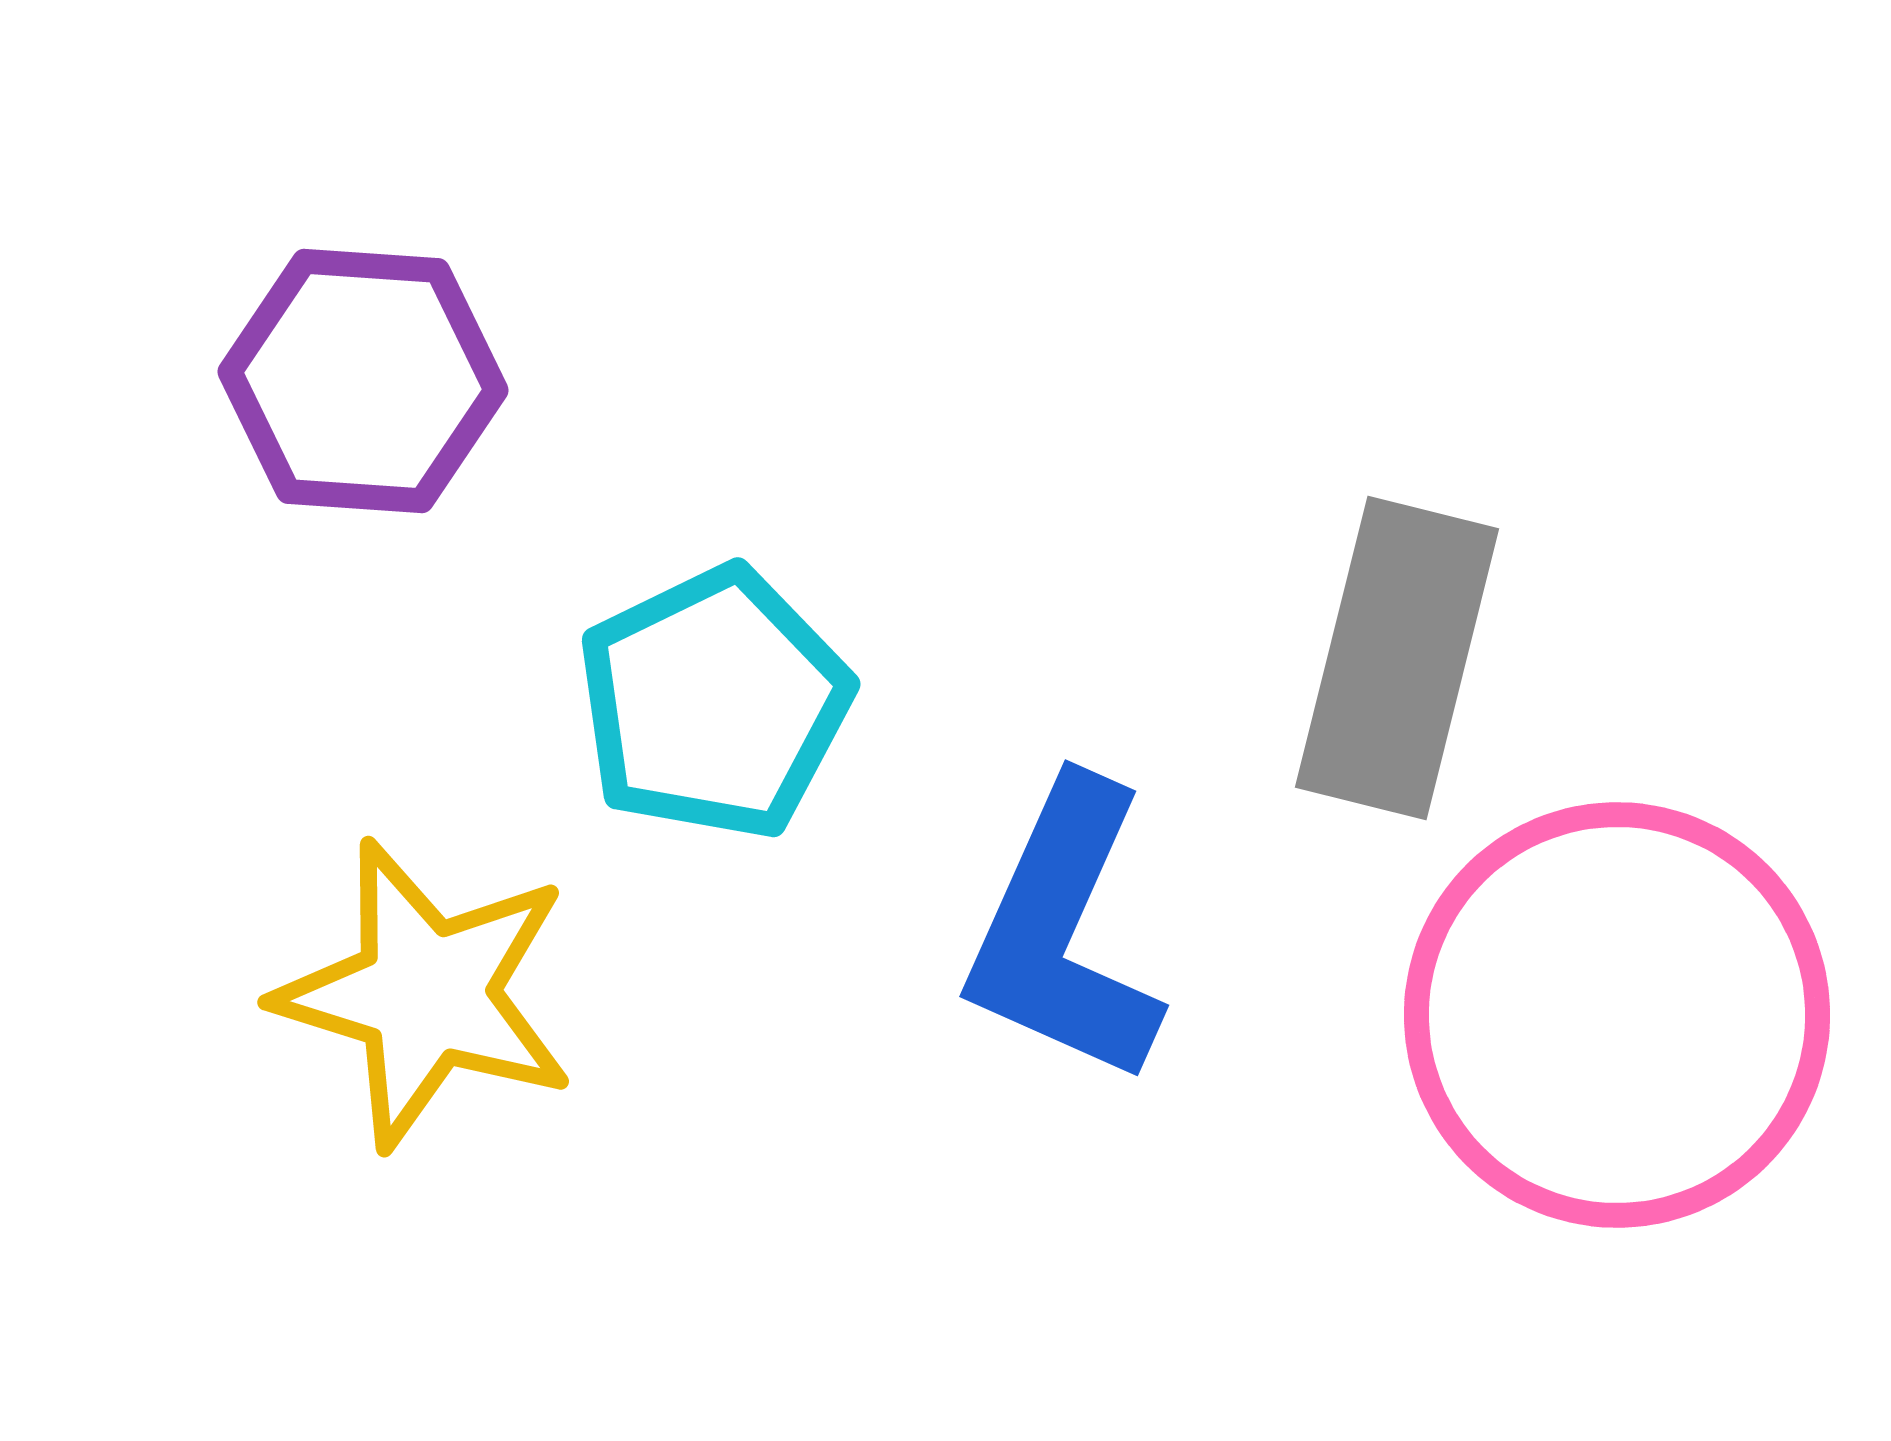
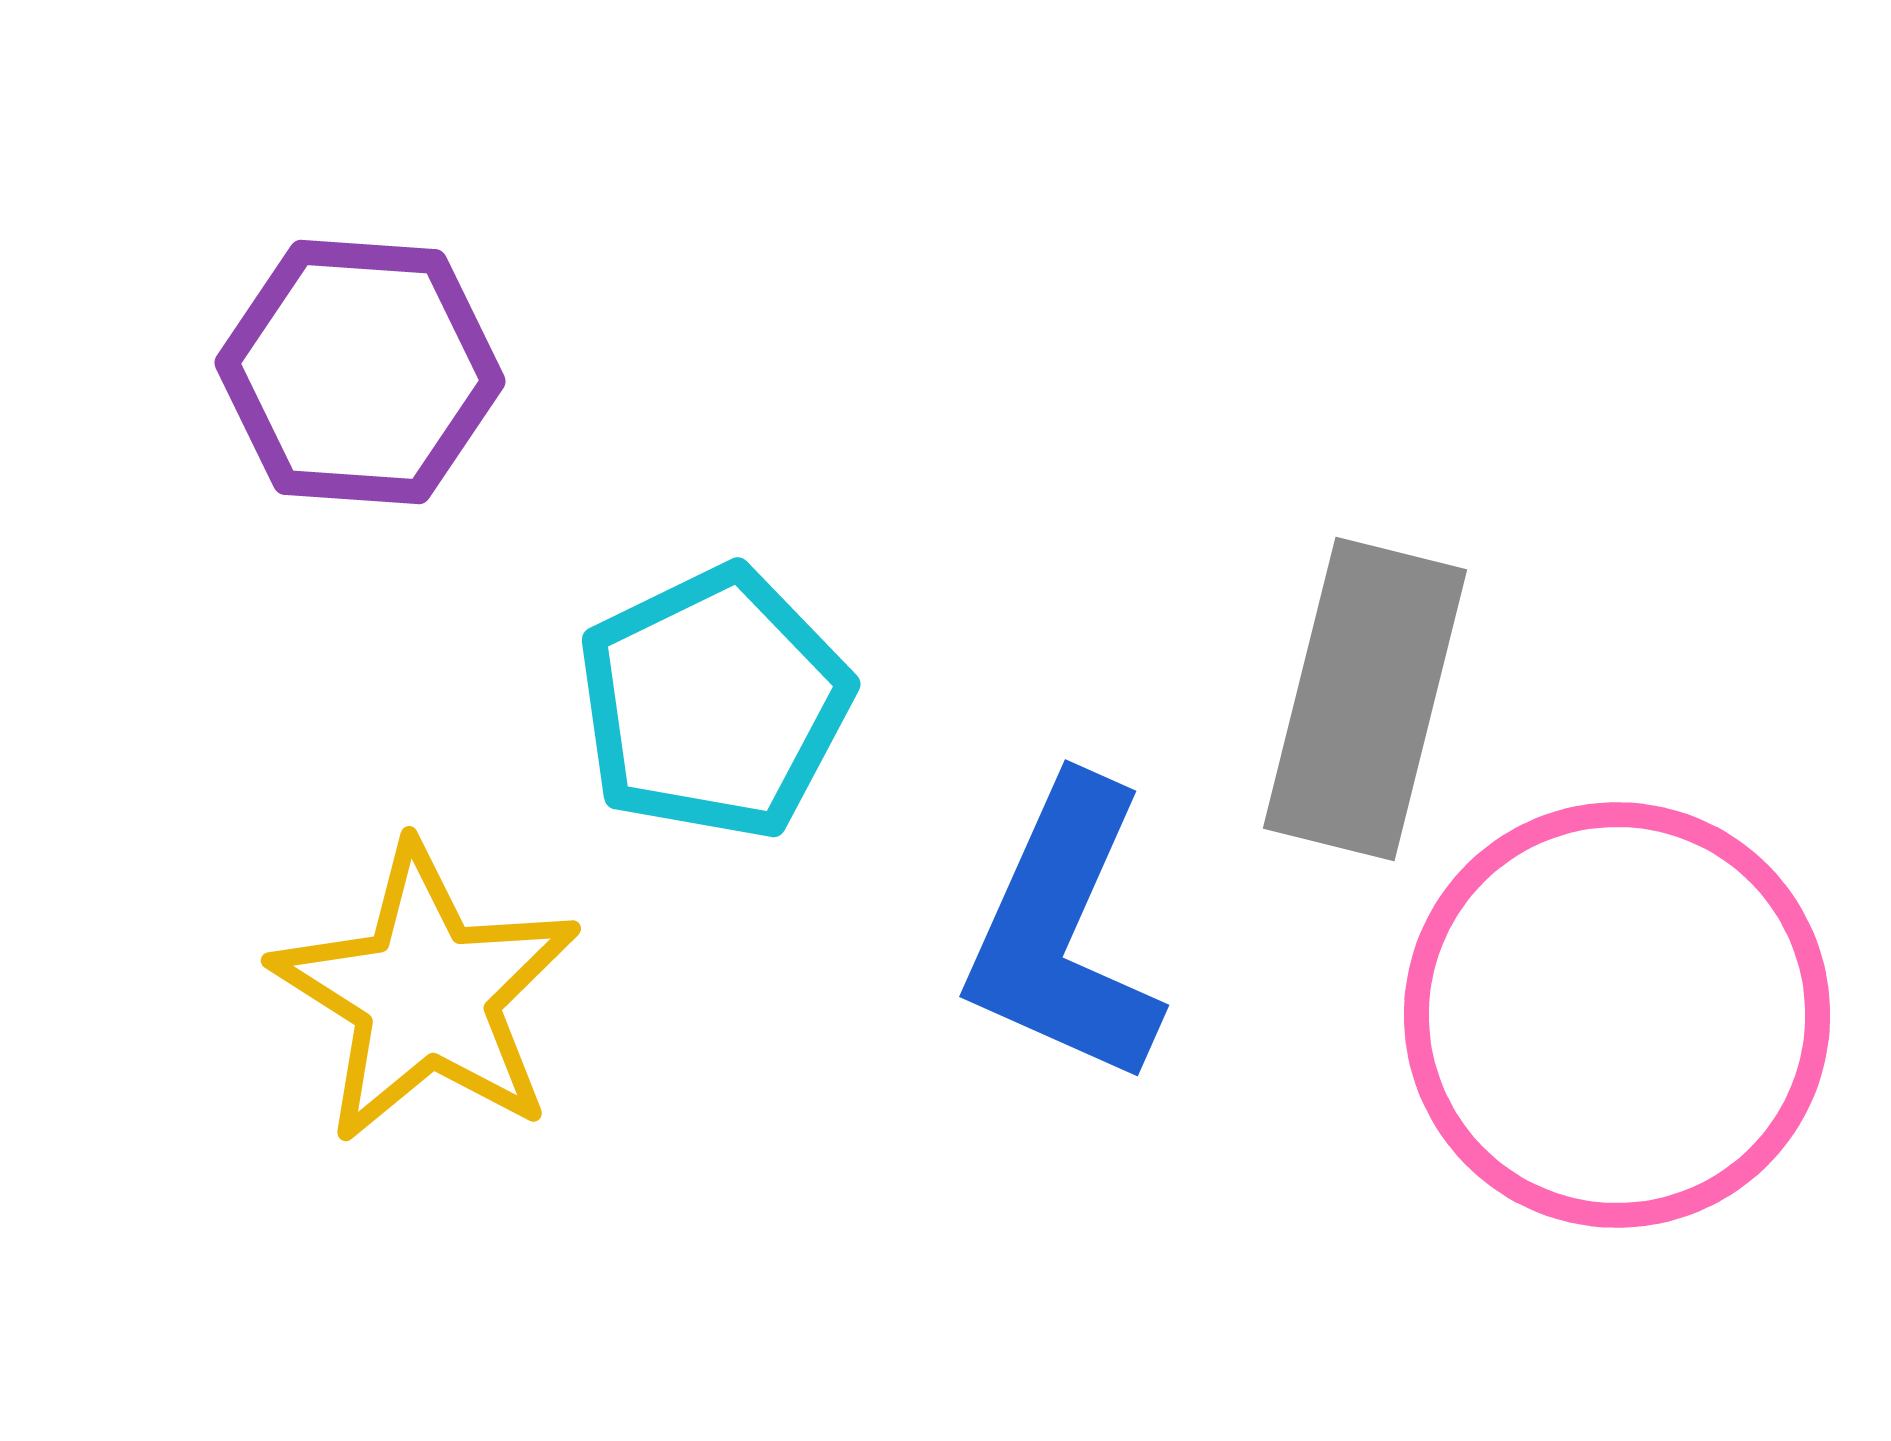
purple hexagon: moved 3 px left, 9 px up
gray rectangle: moved 32 px left, 41 px down
yellow star: rotated 15 degrees clockwise
